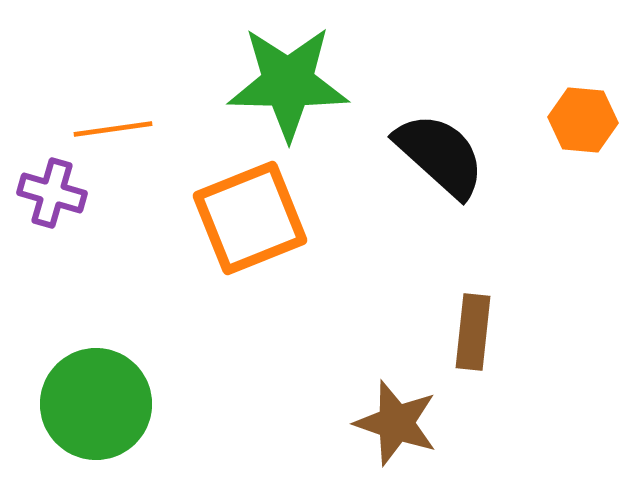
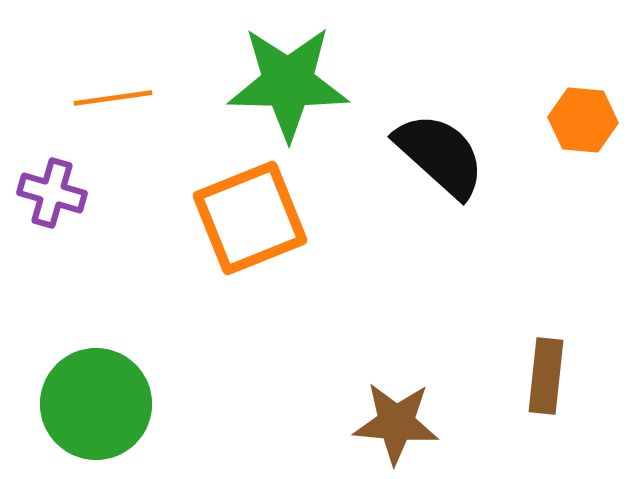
orange line: moved 31 px up
brown rectangle: moved 73 px right, 44 px down
brown star: rotated 14 degrees counterclockwise
